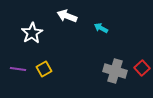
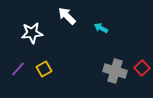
white arrow: rotated 24 degrees clockwise
white star: rotated 25 degrees clockwise
purple line: rotated 56 degrees counterclockwise
